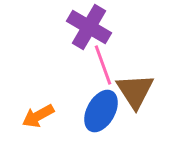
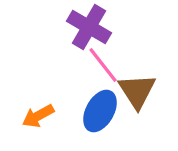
pink line: rotated 18 degrees counterclockwise
brown triangle: moved 2 px right
blue ellipse: moved 1 px left
